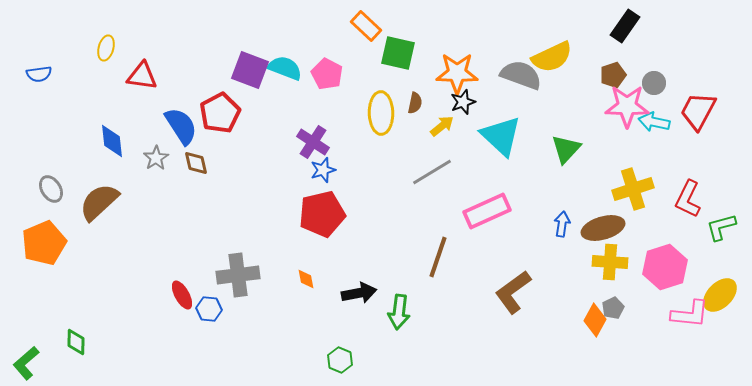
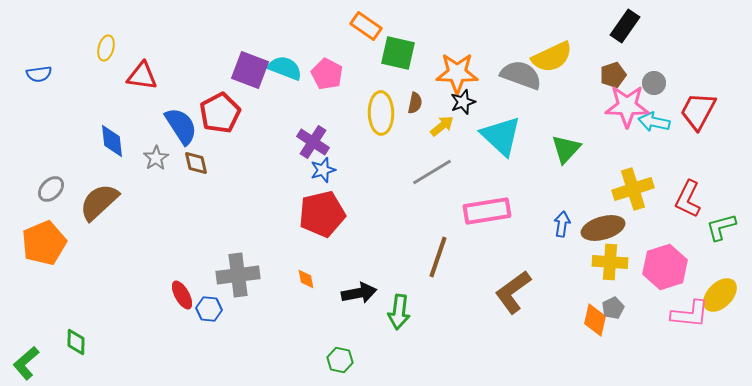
orange rectangle at (366, 26): rotated 8 degrees counterclockwise
gray ellipse at (51, 189): rotated 76 degrees clockwise
pink rectangle at (487, 211): rotated 15 degrees clockwise
orange diamond at (595, 320): rotated 16 degrees counterclockwise
green hexagon at (340, 360): rotated 10 degrees counterclockwise
